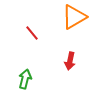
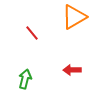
red arrow: moved 2 px right, 9 px down; rotated 78 degrees clockwise
